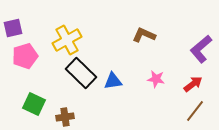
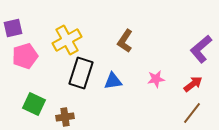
brown L-shape: moved 19 px left, 6 px down; rotated 80 degrees counterclockwise
black rectangle: rotated 64 degrees clockwise
pink star: rotated 18 degrees counterclockwise
brown line: moved 3 px left, 2 px down
